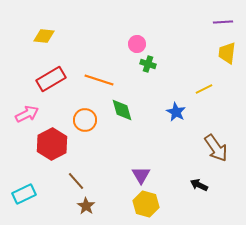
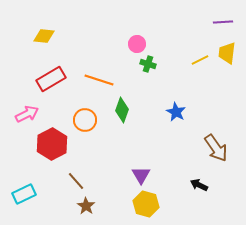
yellow line: moved 4 px left, 29 px up
green diamond: rotated 35 degrees clockwise
